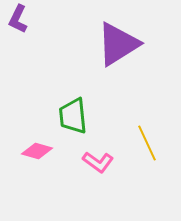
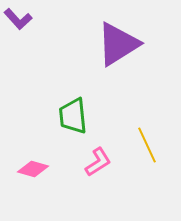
purple L-shape: rotated 68 degrees counterclockwise
yellow line: moved 2 px down
pink diamond: moved 4 px left, 18 px down
pink L-shape: rotated 68 degrees counterclockwise
